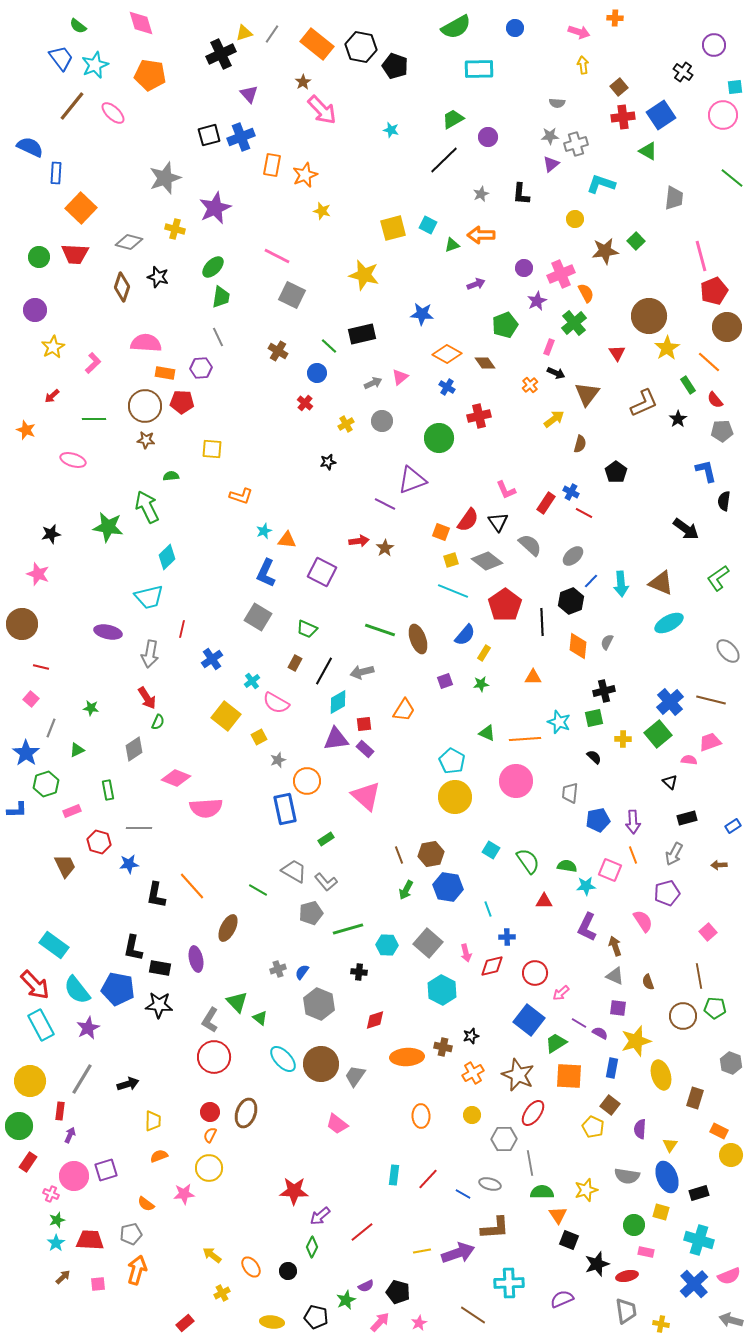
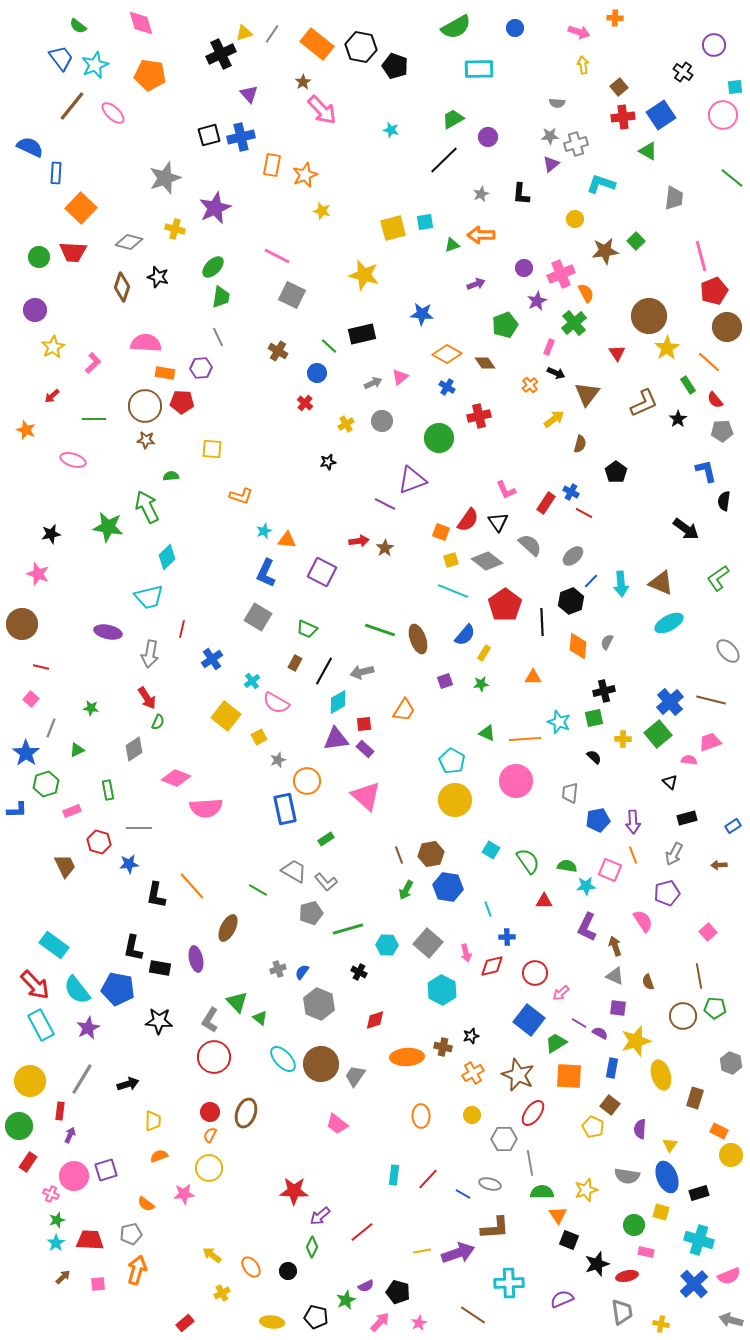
blue cross at (241, 137): rotated 8 degrees clockwise
cyan square at (428, 225): moved 3 px left, 3 px up; rotated 36 degrees counterclockwise
red trapezoid at (75, 254): moved 2 px left, 2 px up
yellow circle at (455, 797): moved 3 px down
black cross at (359, 972): rotated 21 degrees clockwise
black star at (159, 1005): moved 16 px down
gray trapezoid at (626, 1311): moved 4 px left, 1 px down
